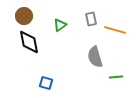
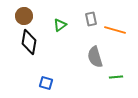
black diamond: rotated 20 degrees clockwise
